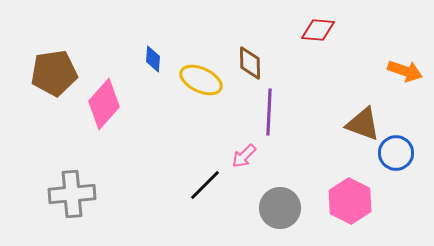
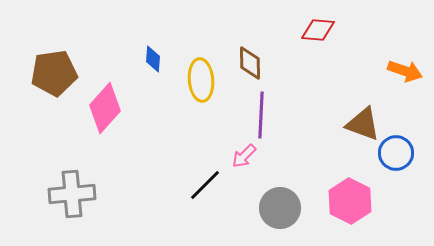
yellow ellipse: rotated 60 degrees clockwise
pink diamond: moved 1 px right, 4 px down
purple line: moved 8 px left, 3 px down
